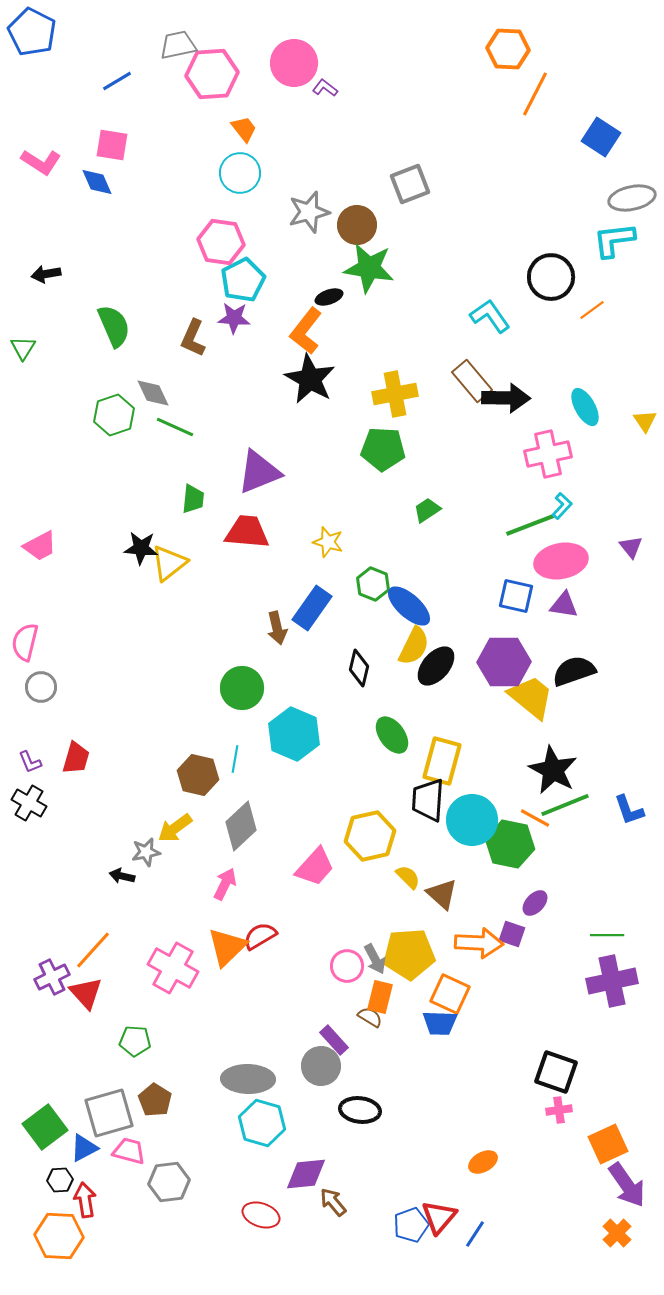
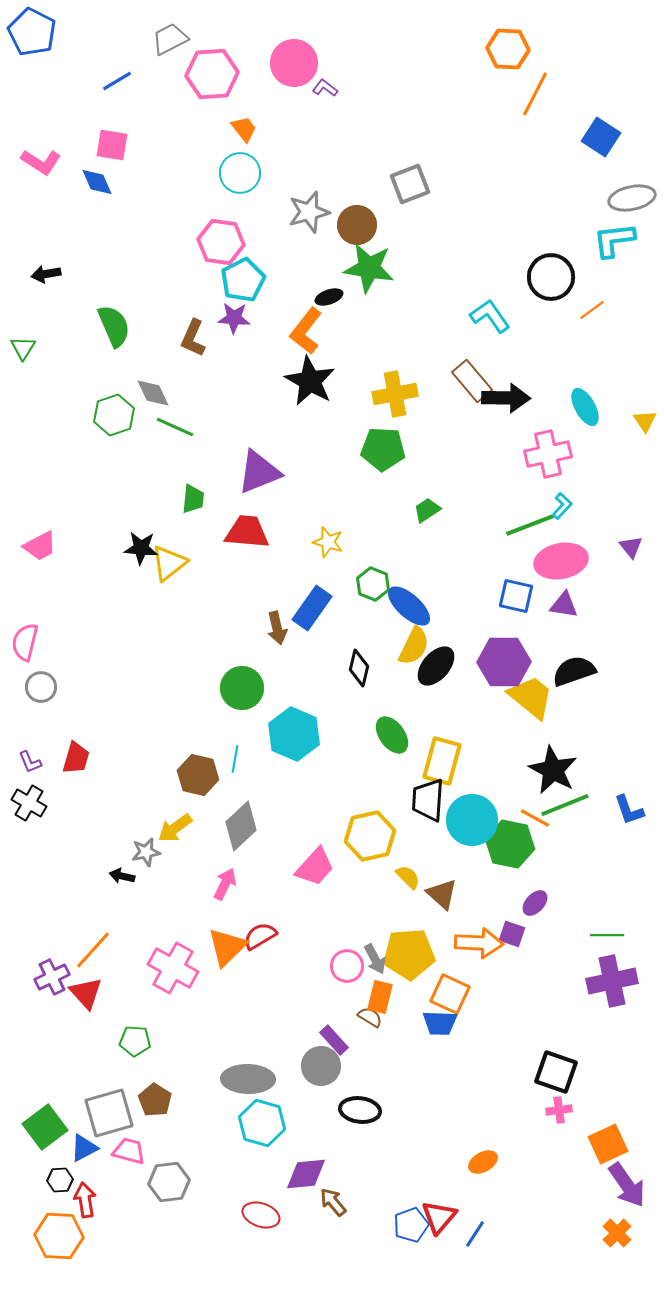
gray trapezoid at (178, 45): moved 8 px left, 6 px up; rotated 15 degrees counterclockwise
black star at (310, 379): moved 2 px down
